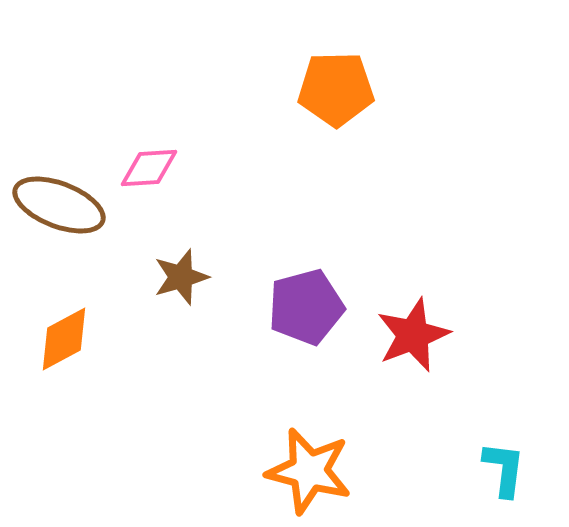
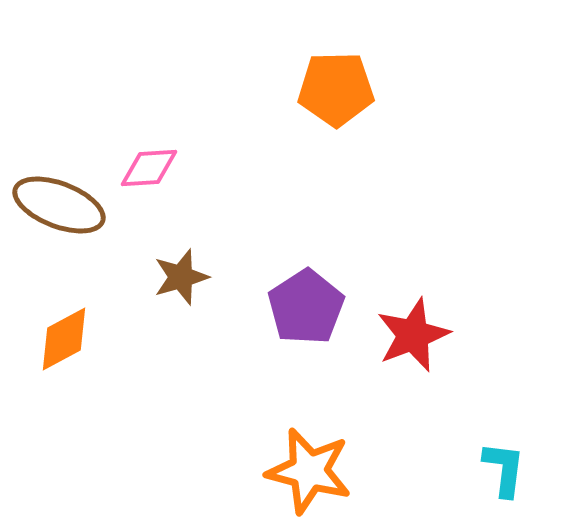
purple pentagon: rotated 18 degrees counterclockwise
